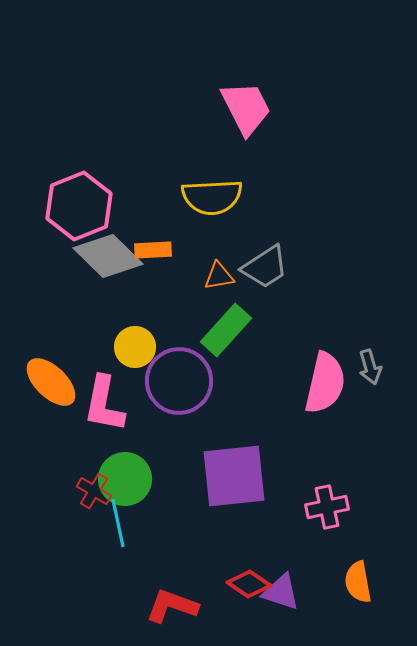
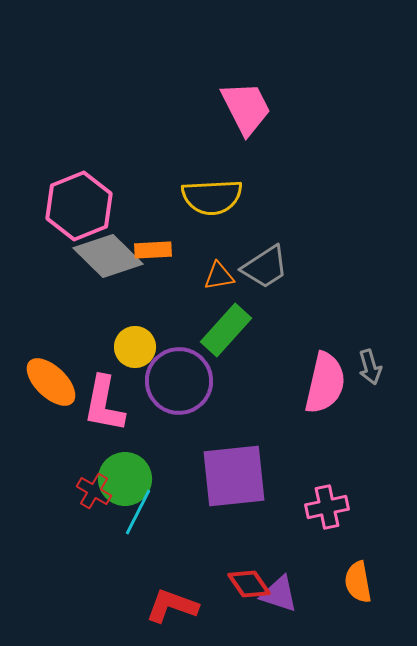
cyan line: moved 20 px right, 11 px up; rotated 39 degrees clockwise
red diamond: rotated 21 degrees clockwise
purple triangle: moved 2 px left, 2 px down
